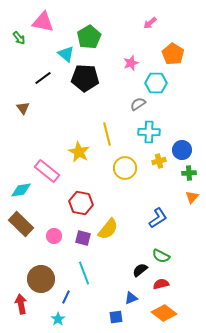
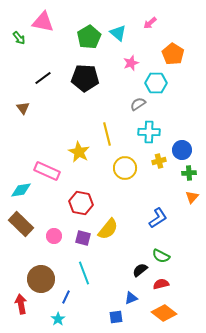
cyan triangle: moved 52 px right, 21 px up
pink rectangle: rotated 15 degrees counterclockwise
